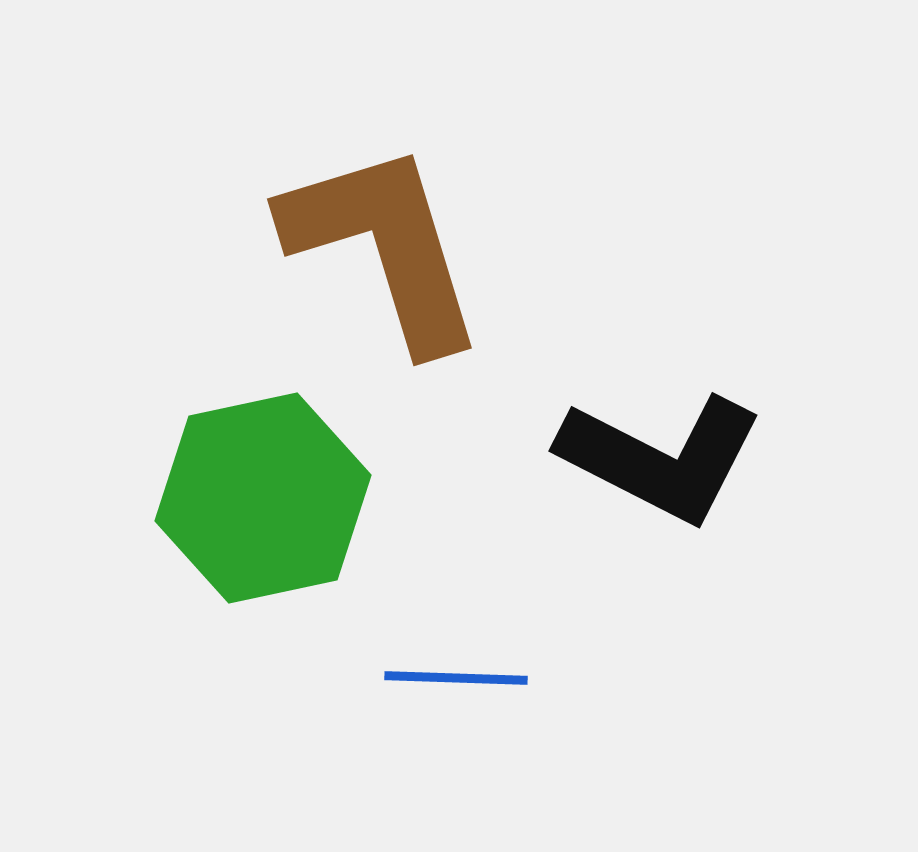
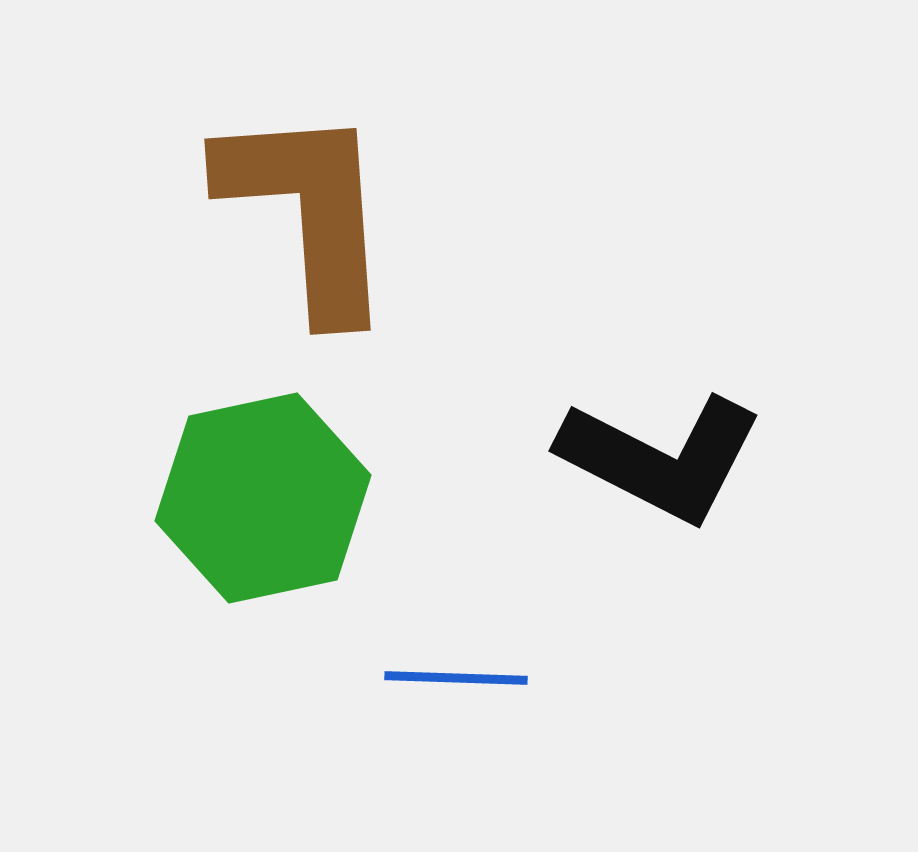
brown L-shape: moved 76 px left, 35 px up; rotated 13 degrees clockwise
